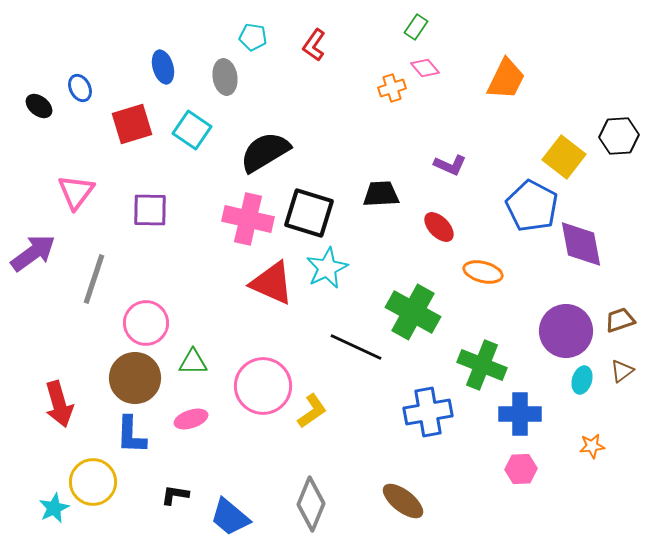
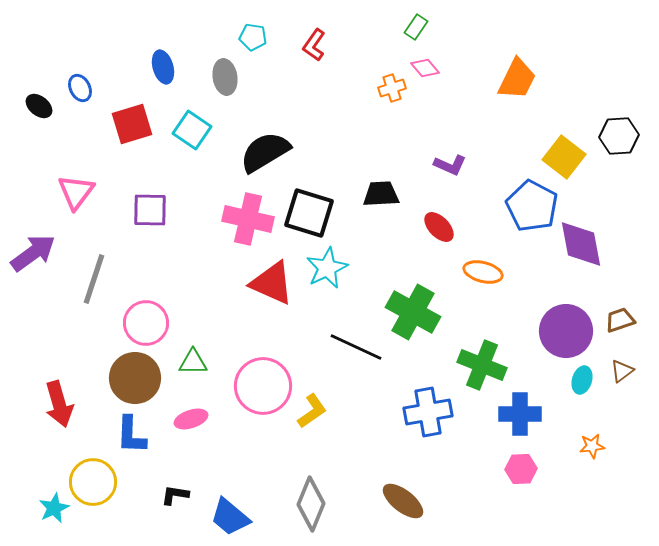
orange trapezoid at (506, 79): moved 11 px right
